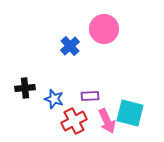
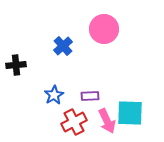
blue cross: moved 7 px left
black cross: moved 9 px left, 23 px up
blue star: moved 4 px up; rotated 24 degrees clockwise
cyan square: rotated 12 degrees counterclockwise
red cross: moved 1 px down
